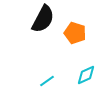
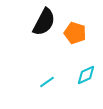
black semicircle: moved 1 px right, 3 px down
cyan line: moved 1 px down
